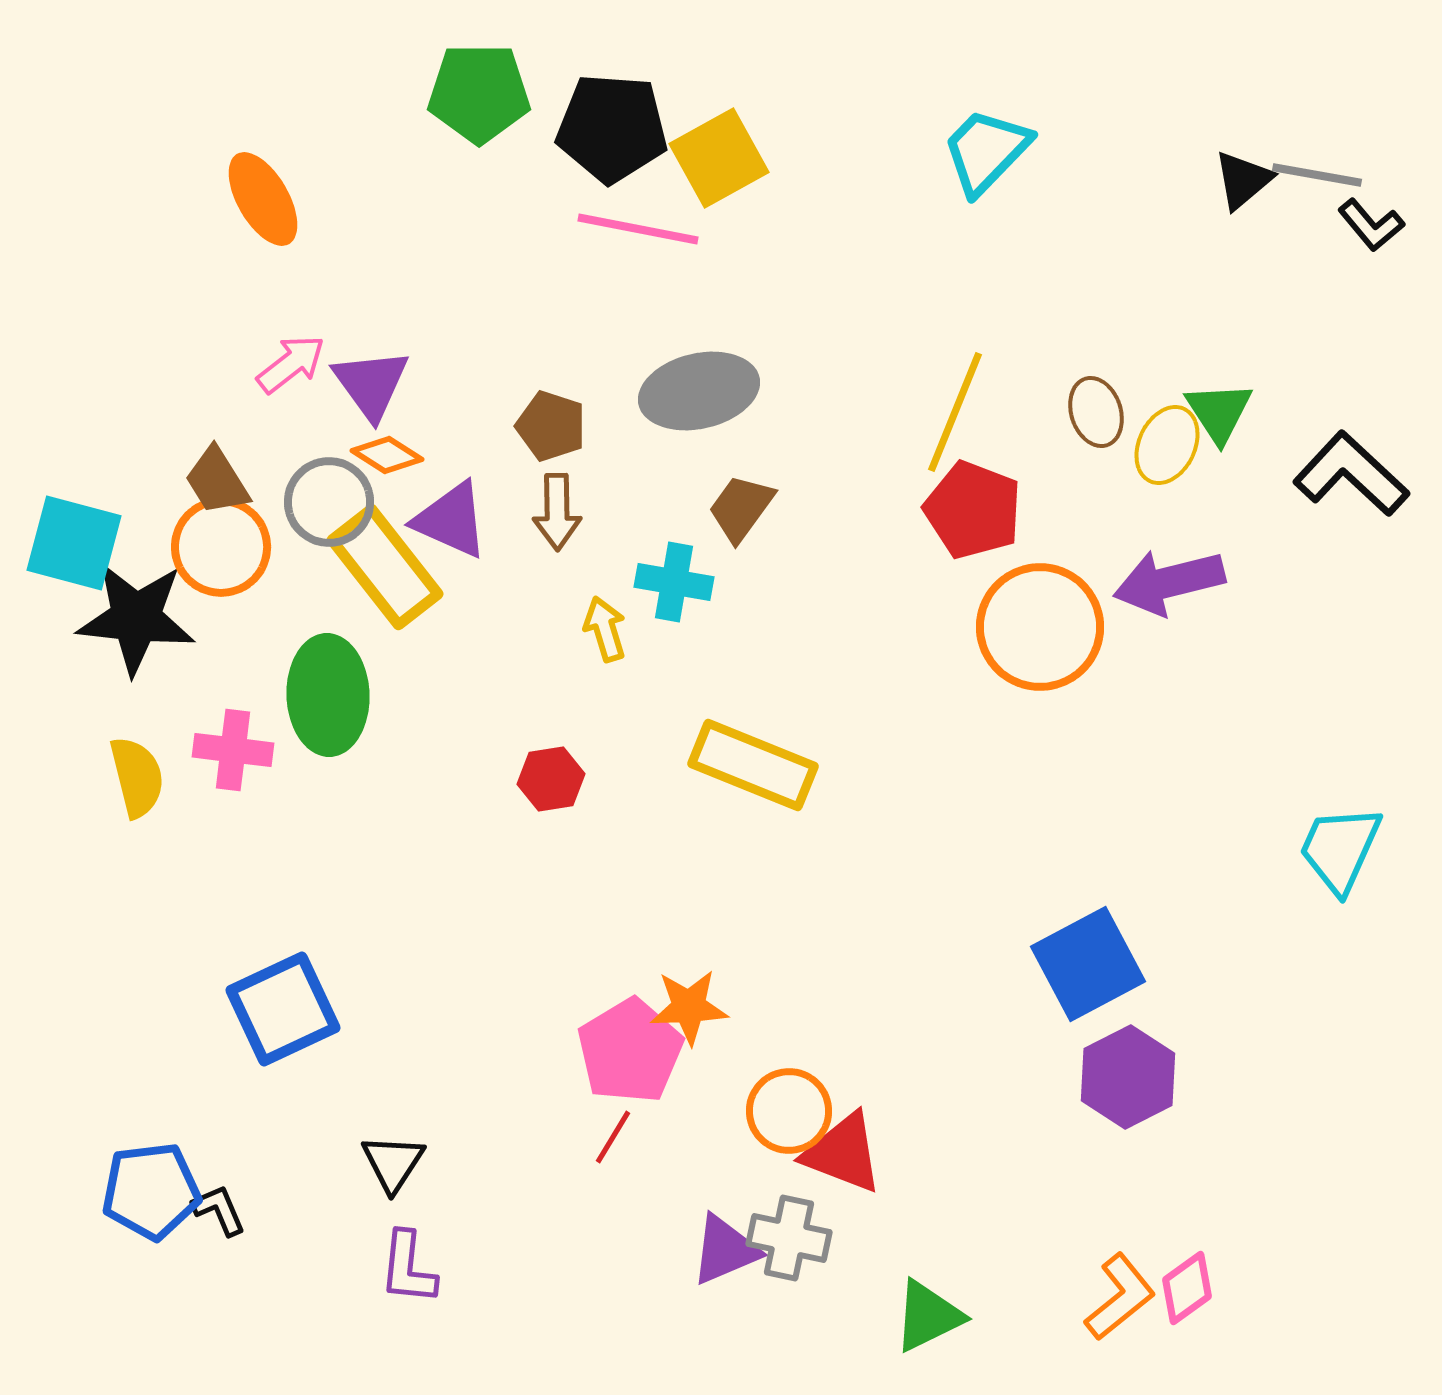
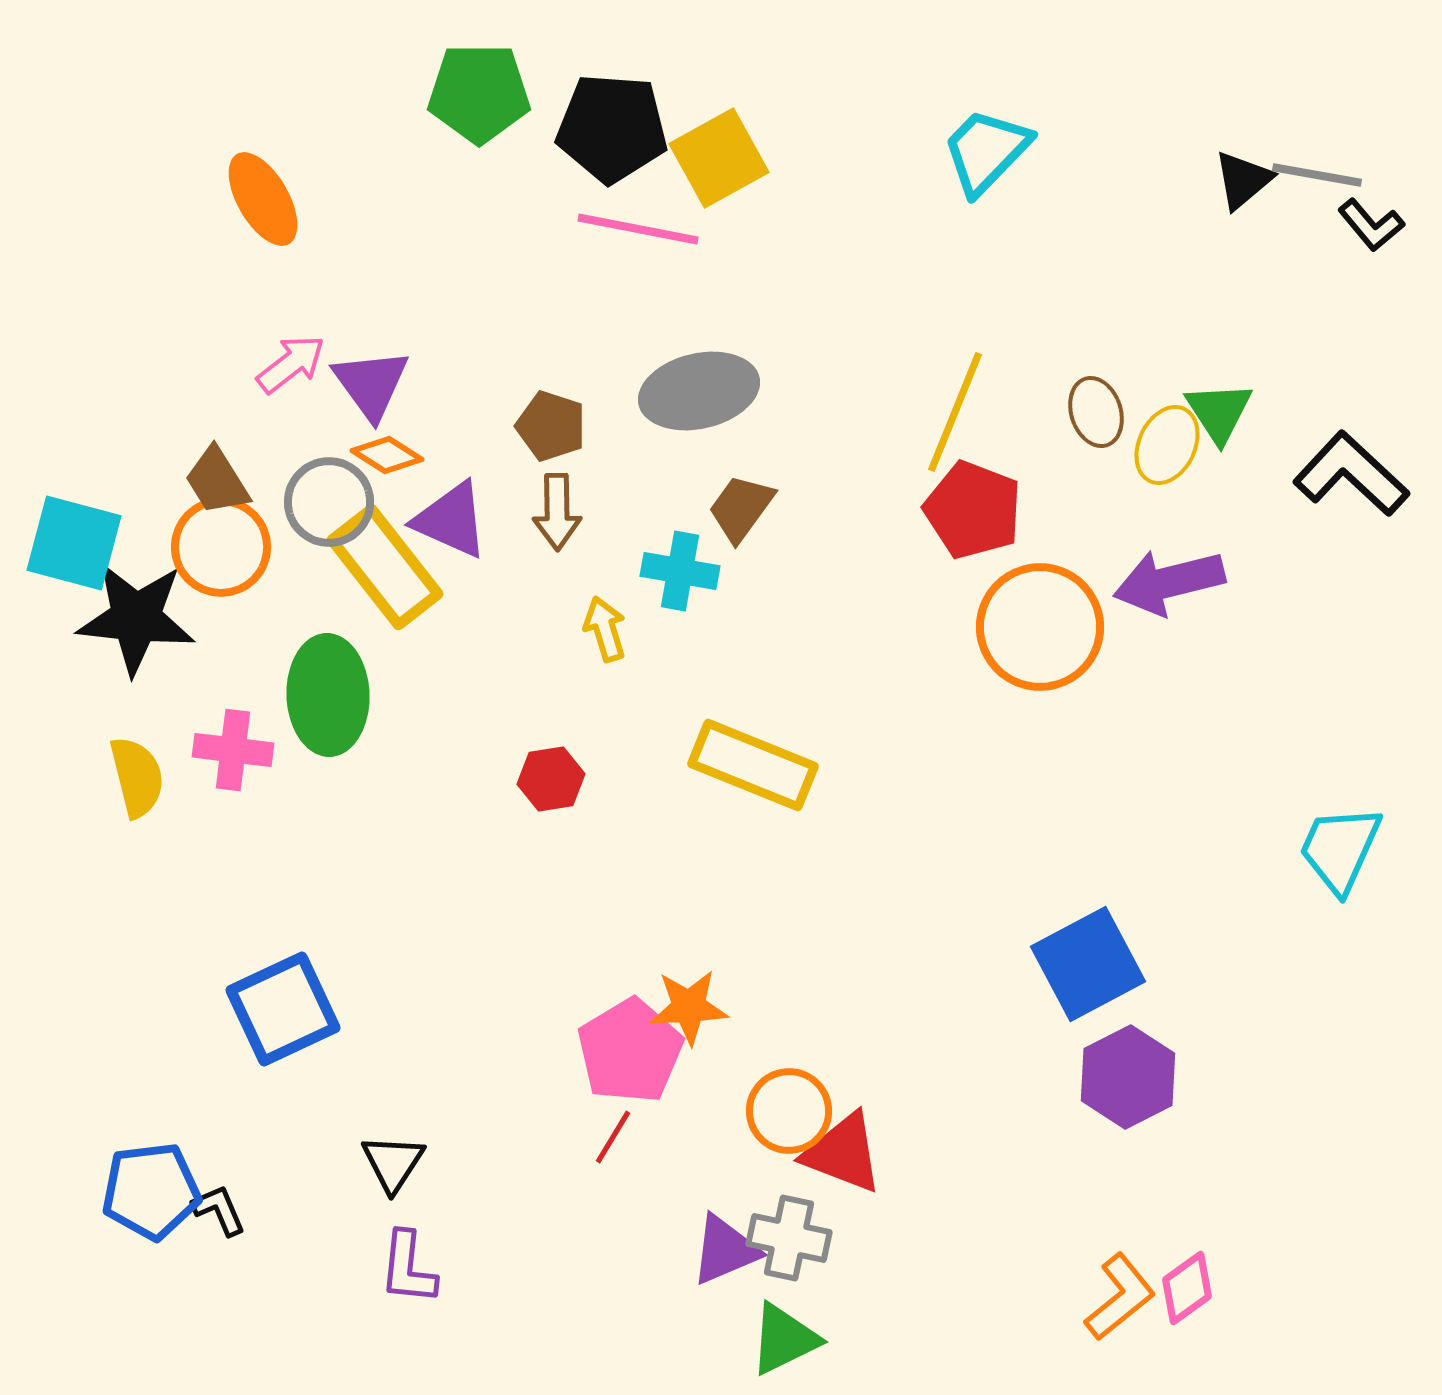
cyan cross at (674, 582): moved 6 px right, 11 px up
green triangle at (928, 1316): moved 144 px left, 23 px down
